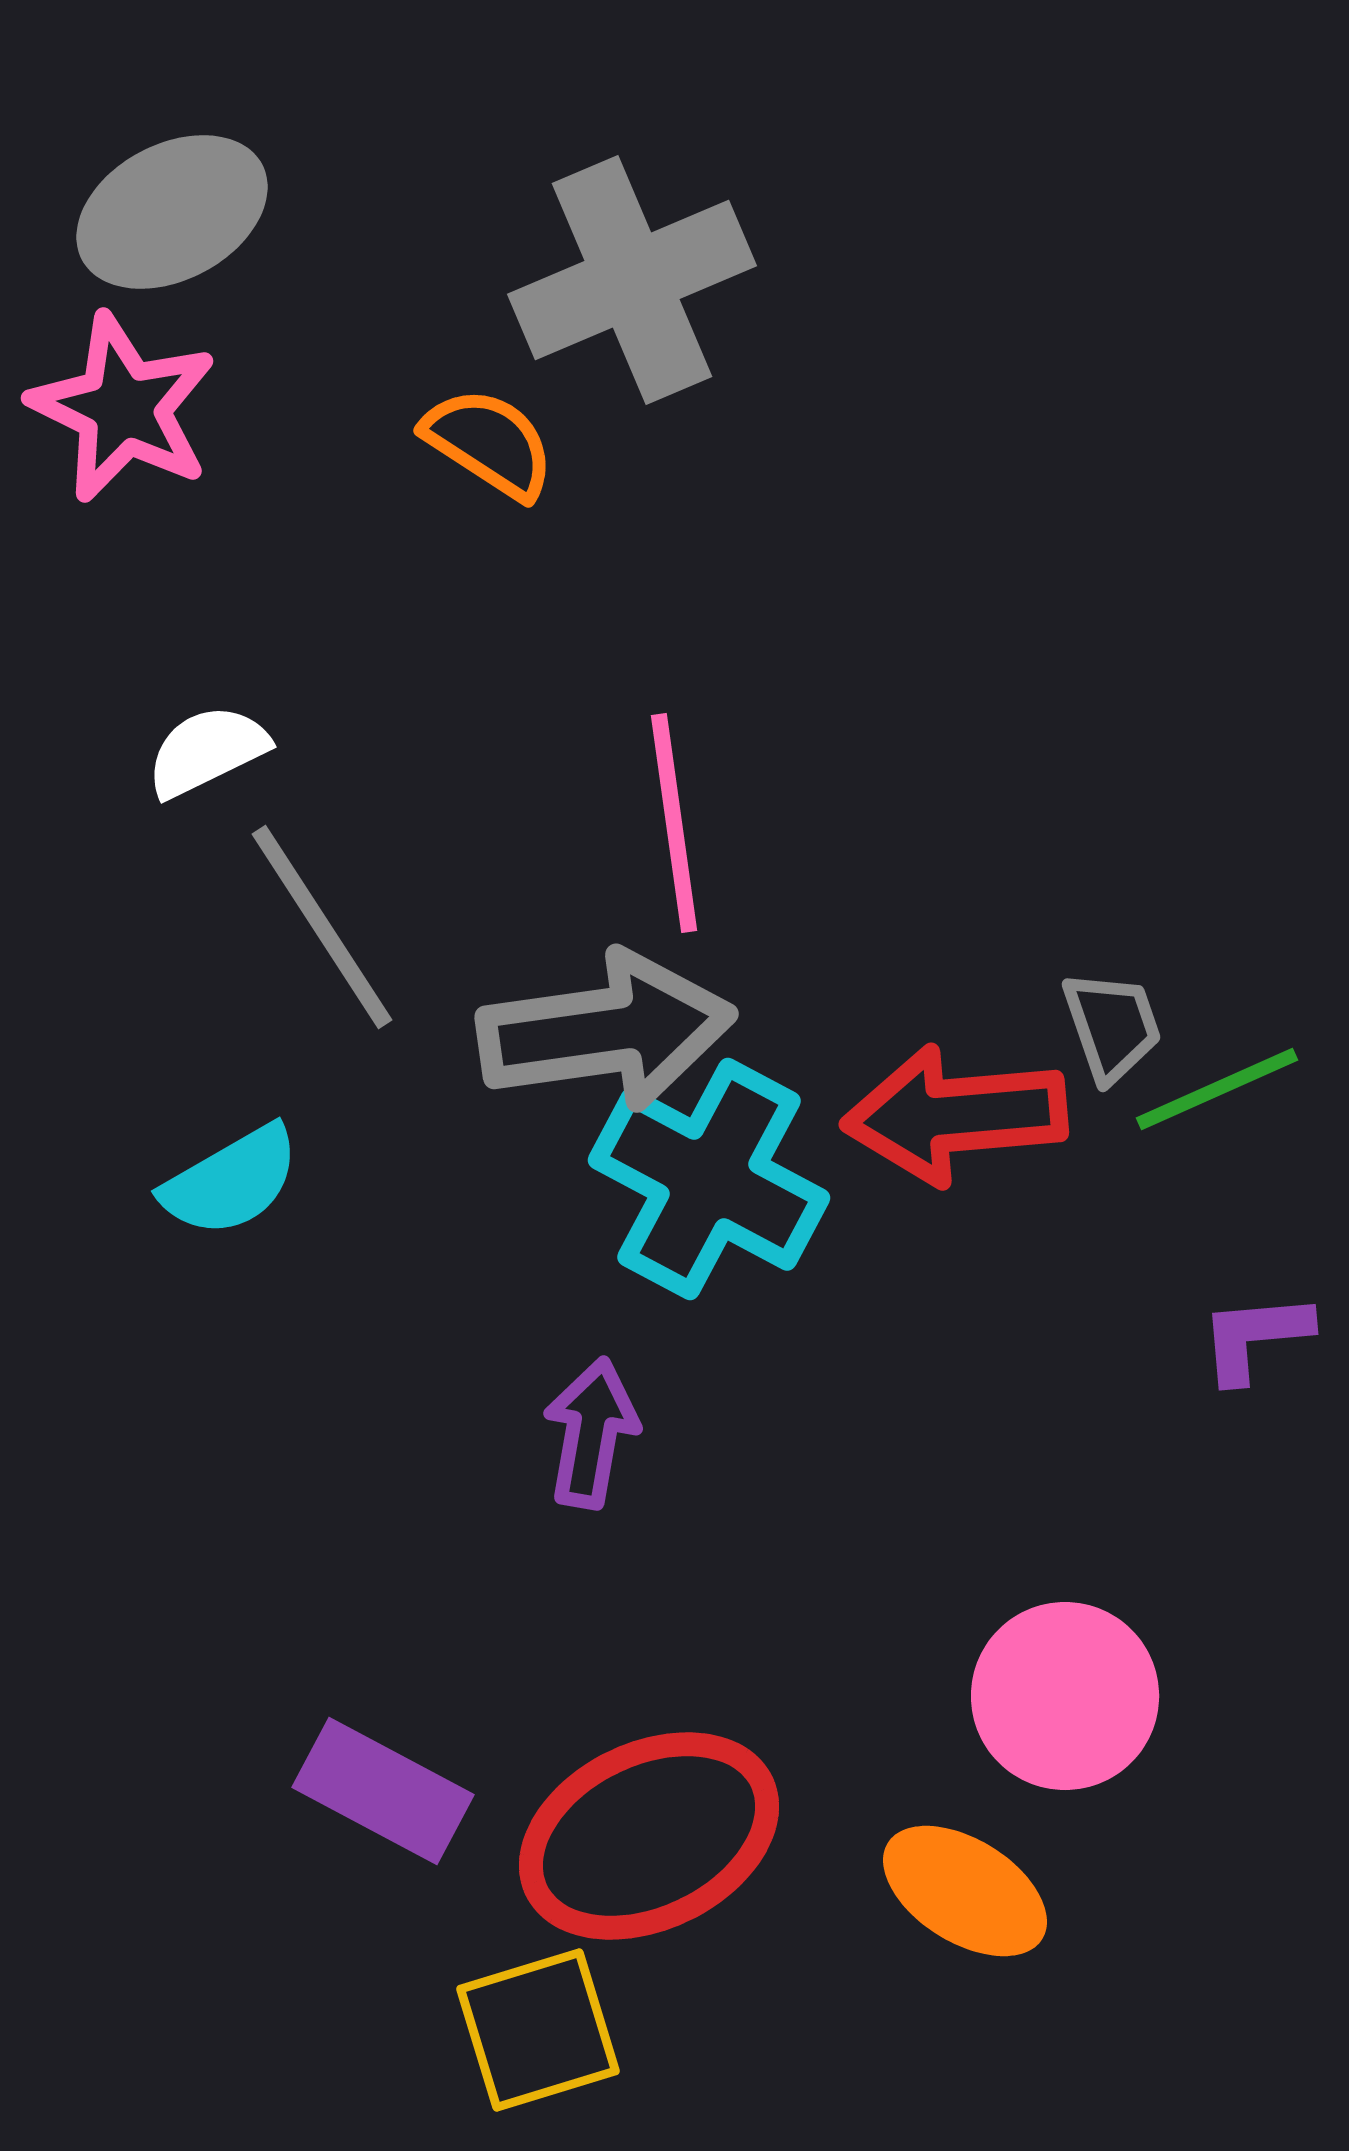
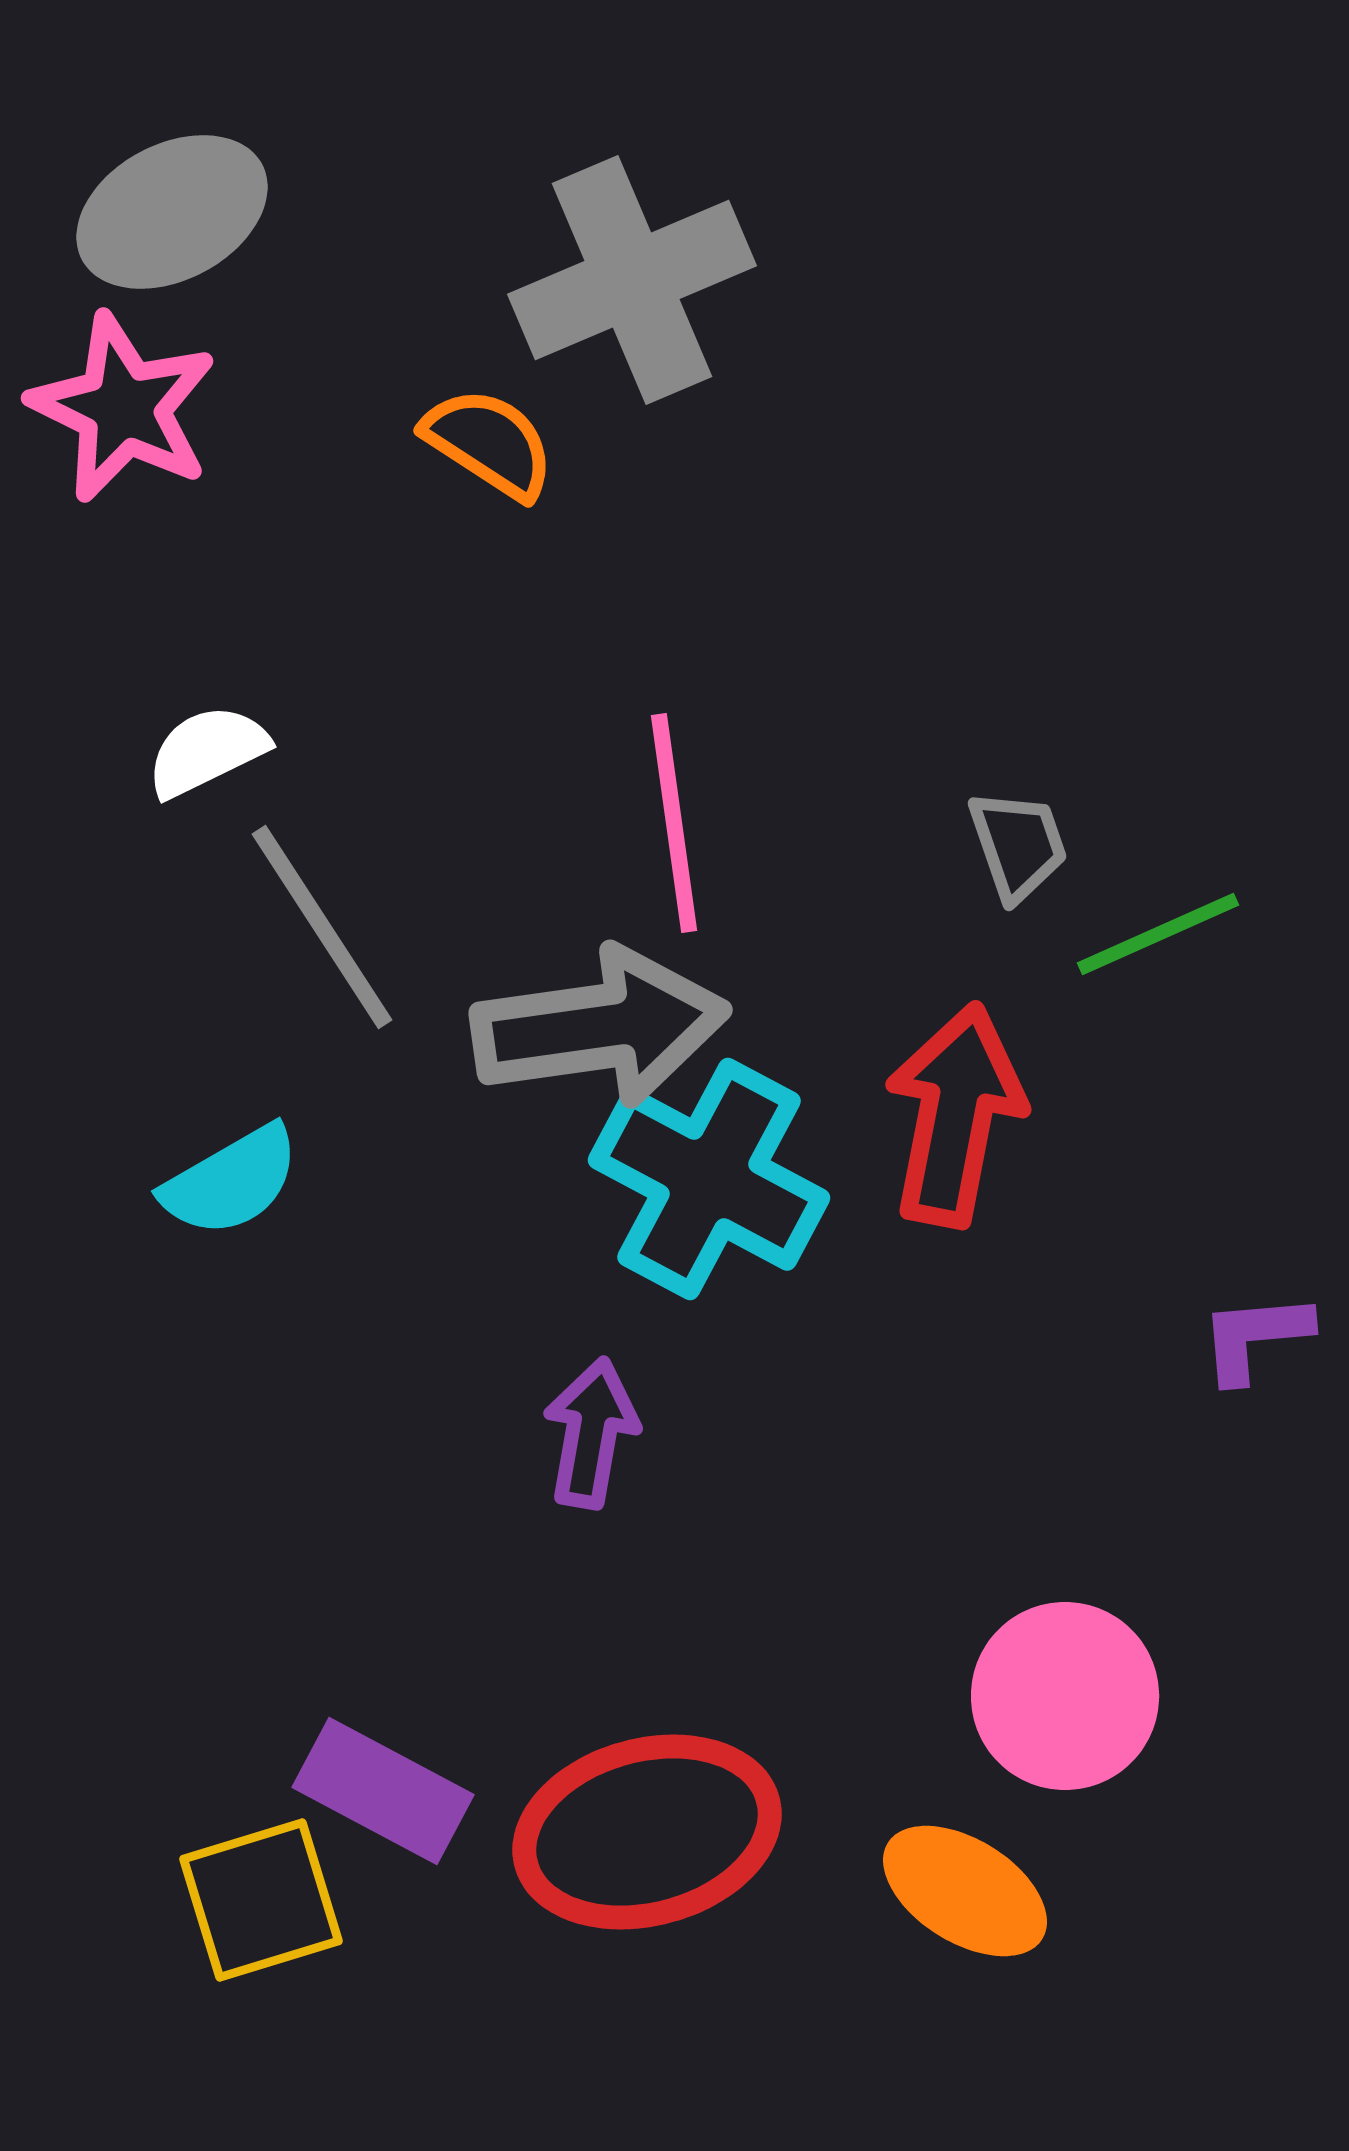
gray trapezoid: moved 94 px left, 181 px up
gray arrow: moved 6 px left, 4 px up
green line: moved 59 px left, 155 px up
red arrow: rotated 106 degrees clockwise
red ellipse: moved 2 px left, 4 px up; rotated 11 degrees clockwise
yellow square: moved 277 px left, 130 px up
